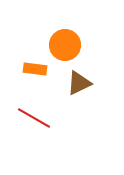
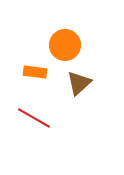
orange rectangle: moved 3 px down
brown triangle: rotated 16 degrees counterclockwise
